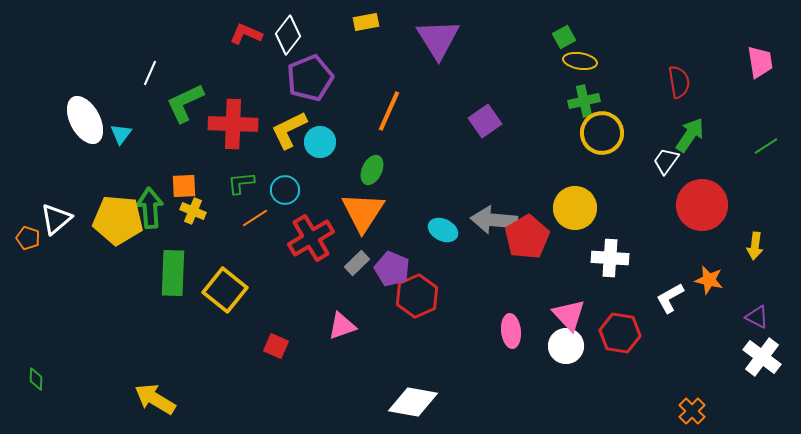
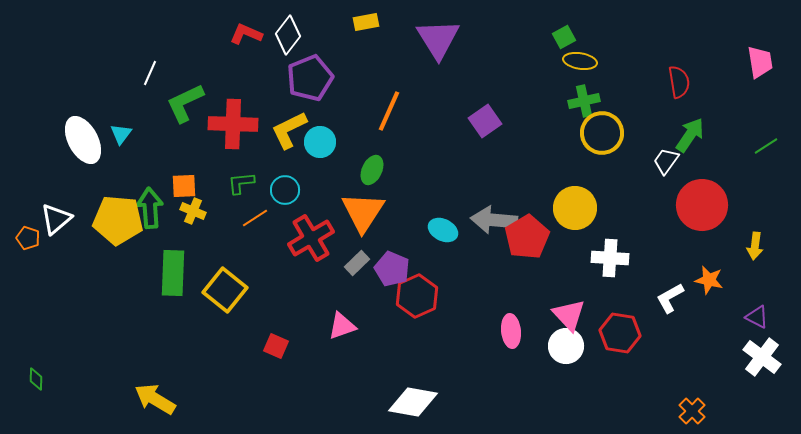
white ellipse at (85, 120): moved 2 px left, 20 px down
